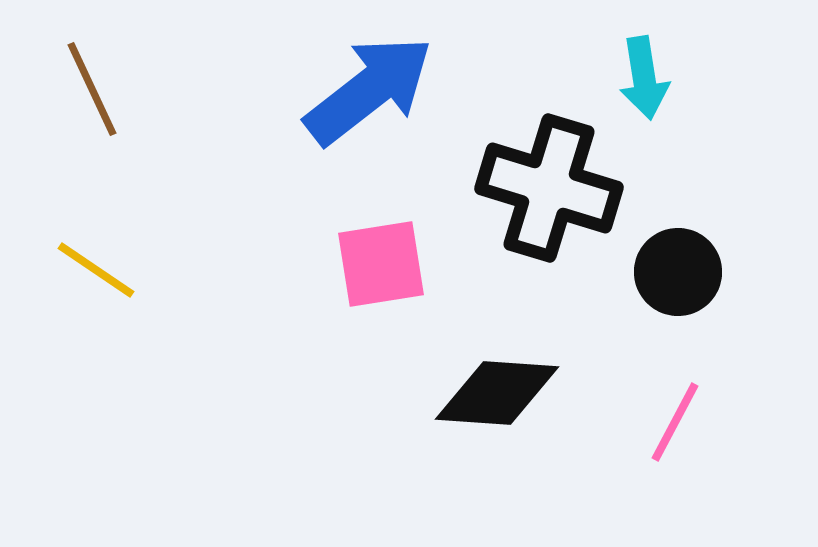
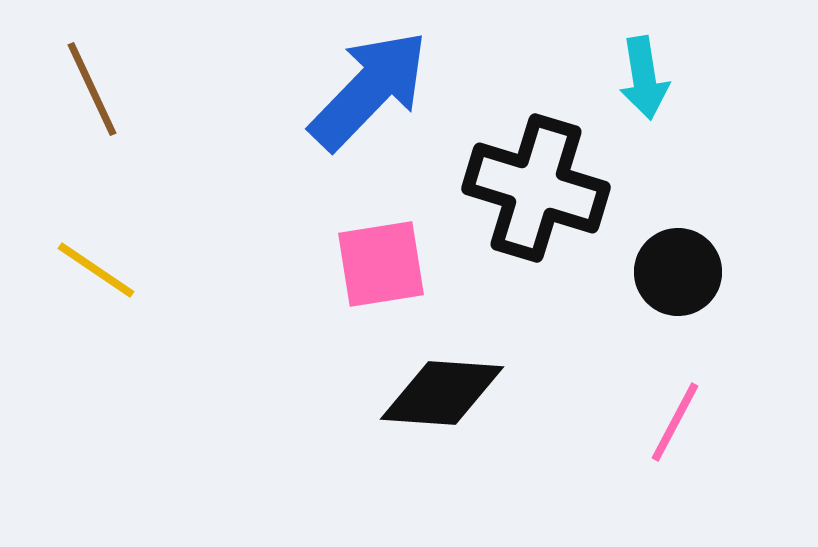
blue arrow: rotated 8 degrees counterclockwise
black cross: moved 13 px left
black diamond: moved 55 px left
